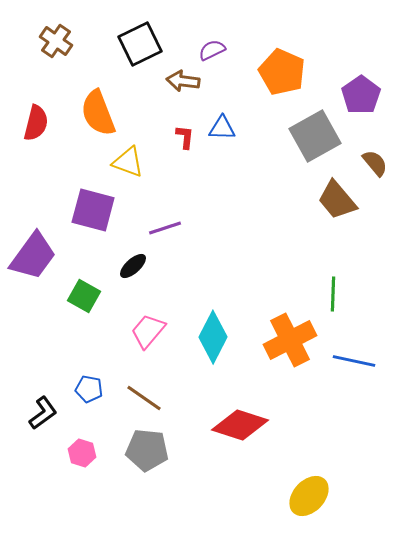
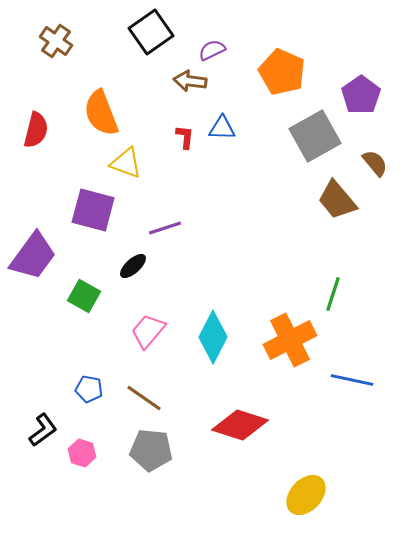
black square: moved 11 px right, 12 px up; rotated 9 degrees counterclockwise
brown arrow: moved 7 px right
orange semicircle: moved 3 px right
red semicircle: moved 7 px down
yellow triangle: moved 2 px left, 1 px down
green line: rotated 16 degrees clockwise
blue line: moved 2 px left, 19 px down
black L-shape: moved 17 px down
gray pentagon: moved 4 px right
yellow ellipse: moved 3 px left, 1 px up
